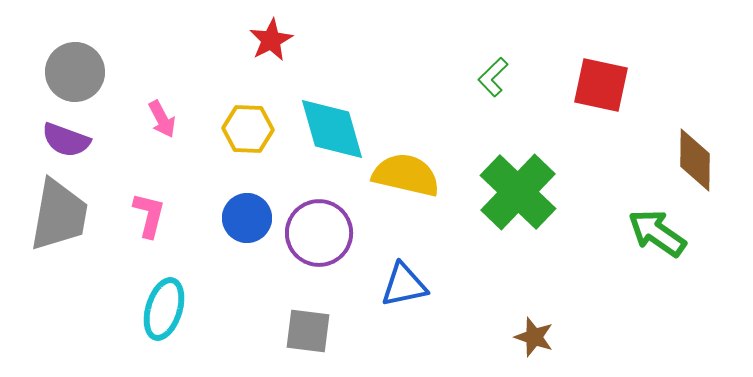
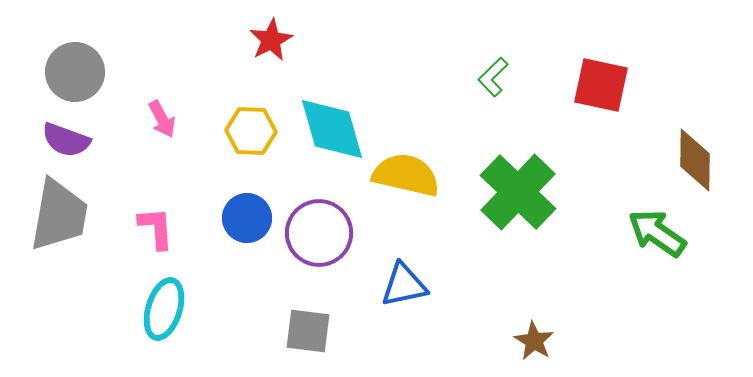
yellow hexagon: moved 3 px right, 2 px down
pink L-shape: moved 7 px right, 13 px down; rotated 18 degrees counterclockwise
brown star: moved 4 px down; rotated 12 degrees clockwise
